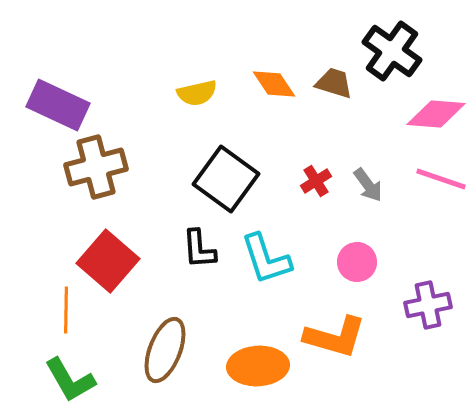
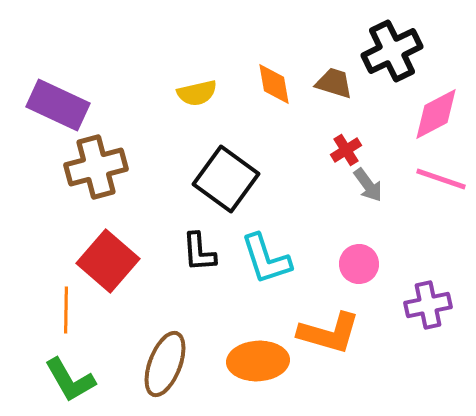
black cross: rotated 28 degrees clockwise
orange diamond: rotated 24 degrees clockwise
pink diamond: rotated 32 degrees counterclockwise
red cross: moved 30 px right, 31 px up
black L-shape: moved 3 px down
pink circle: moved 2 px right, 2 px down
orange L-shape: moved 6 px left, 4 px up
brown ellipse: moved 14 px down
orange ellipse: moved 5 px up
